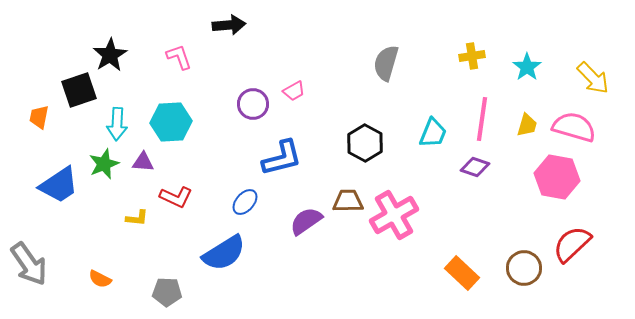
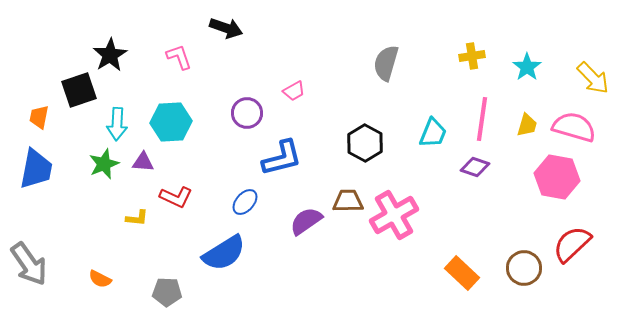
black arrow: moved 3 px left, 3 px down; rotated 24 degrees clockwise
purple circle: moved 6 px left, 9 px down
blue trapezoid: moved 23 px left, 16 px up; rotated 45 degrees counterclockwise
